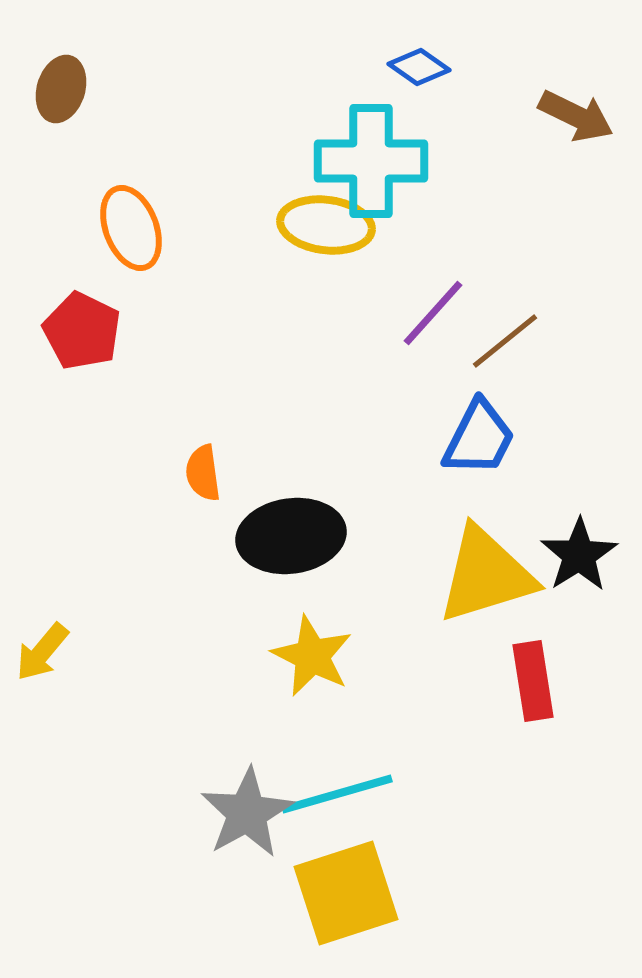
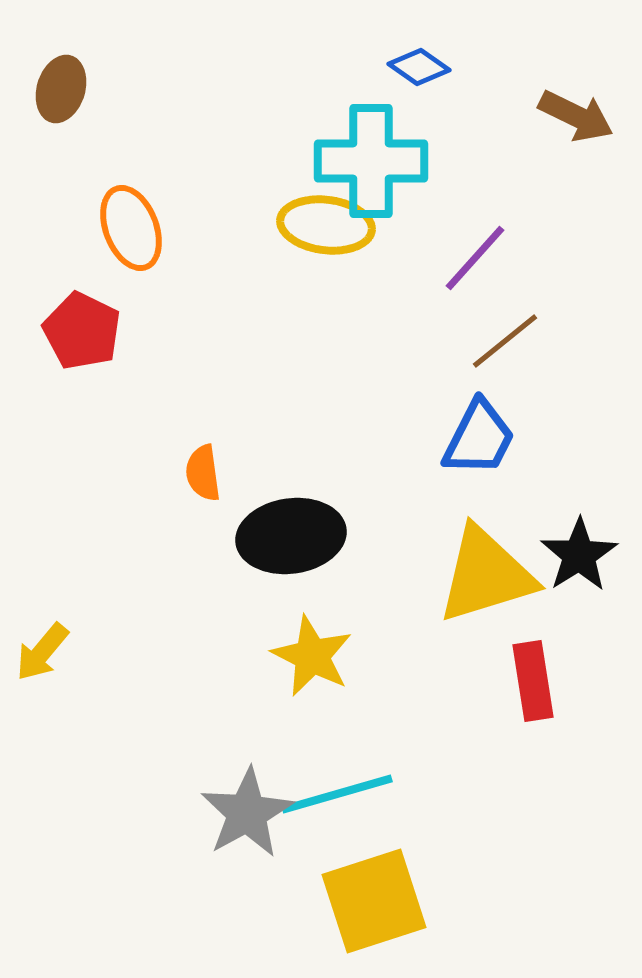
purple line: moved 42 px right, 55 px up
yellow square: moved 28 px right, 8 px down
